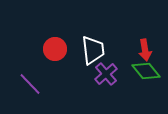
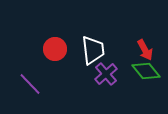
red arrow: rotated 20 degrees counterclockwise
